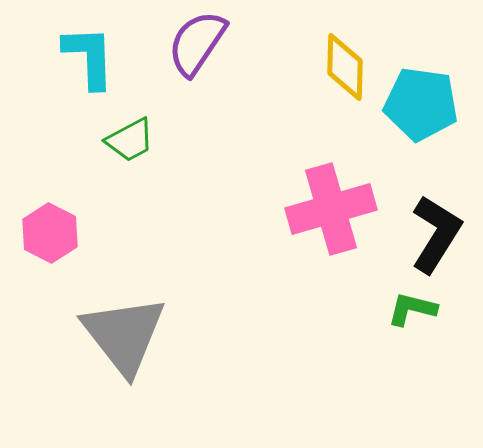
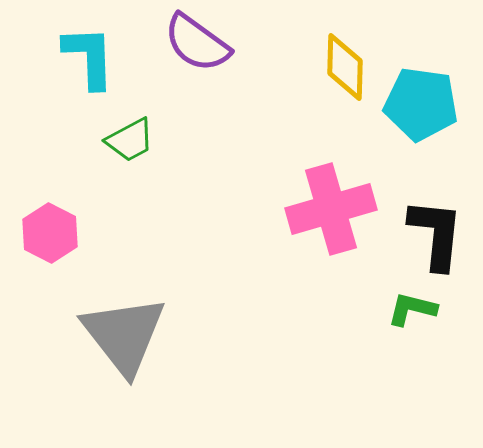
purple semicircle: rotated 88 degrees counterclockwise
black L-shape: rotated 26 degrees counterclockwise
